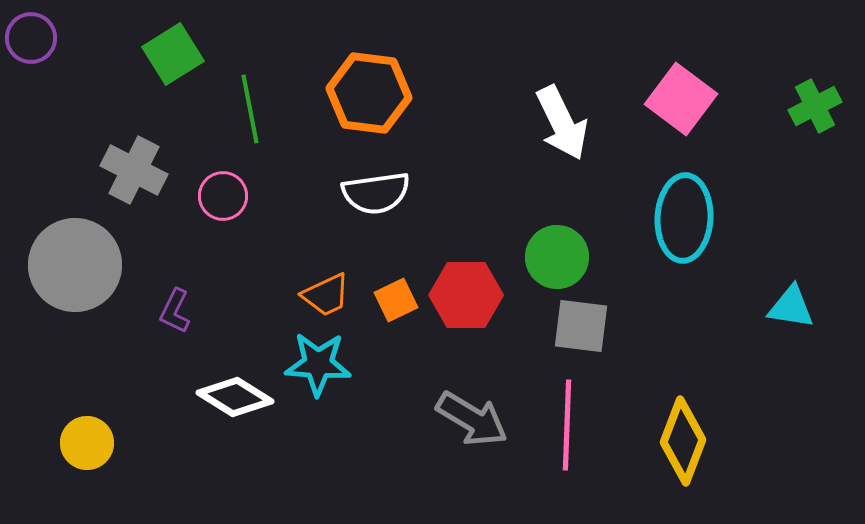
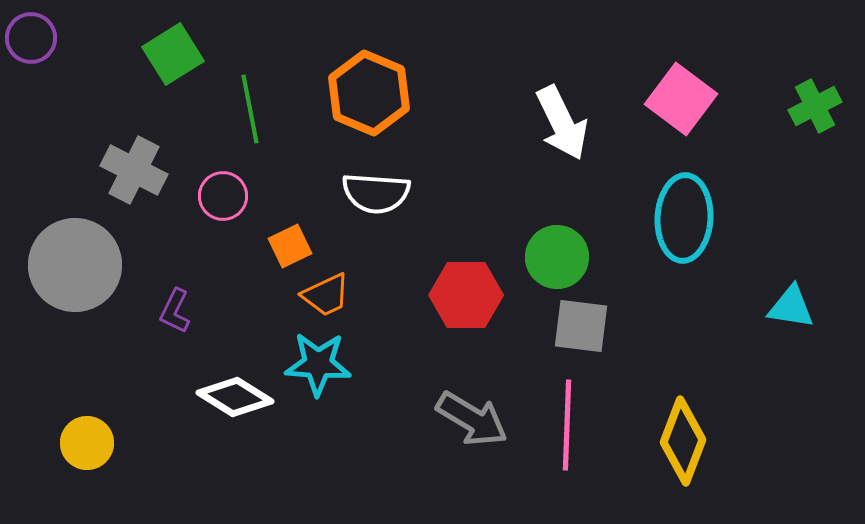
orange hexagon: rotated 16 degrees clockwise
white semicircle: rotated 12 degrees clockwise
orange square: moved 106 px left, 54 px up
